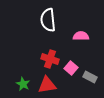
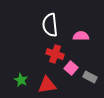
white semicircle: moved 2 px right, 5 px down
red cross: moved 5 px right, 5 px up
green star: moved 2 px left, 4 px up
